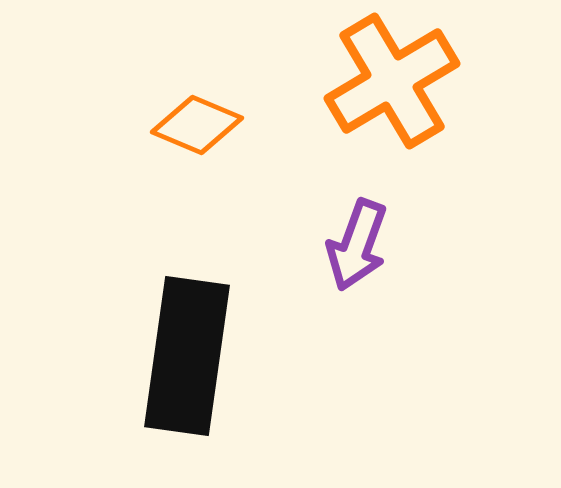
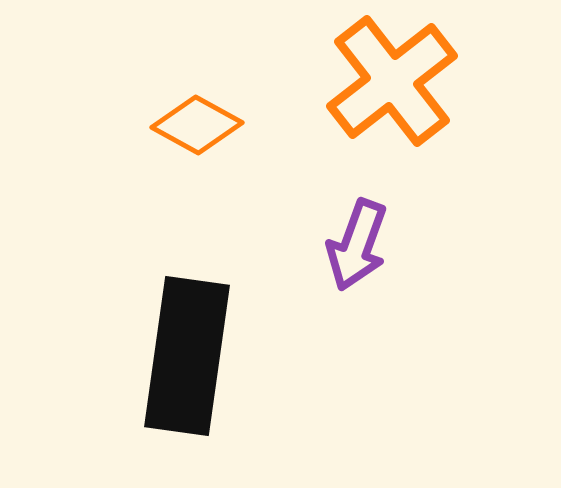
orange cross: rotated 7 degrees counterclockwise
orange diamond: rotated 6 degrees clockwise
